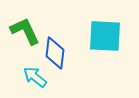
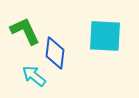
cyan arrow: moved 1 px left, 1 px up
